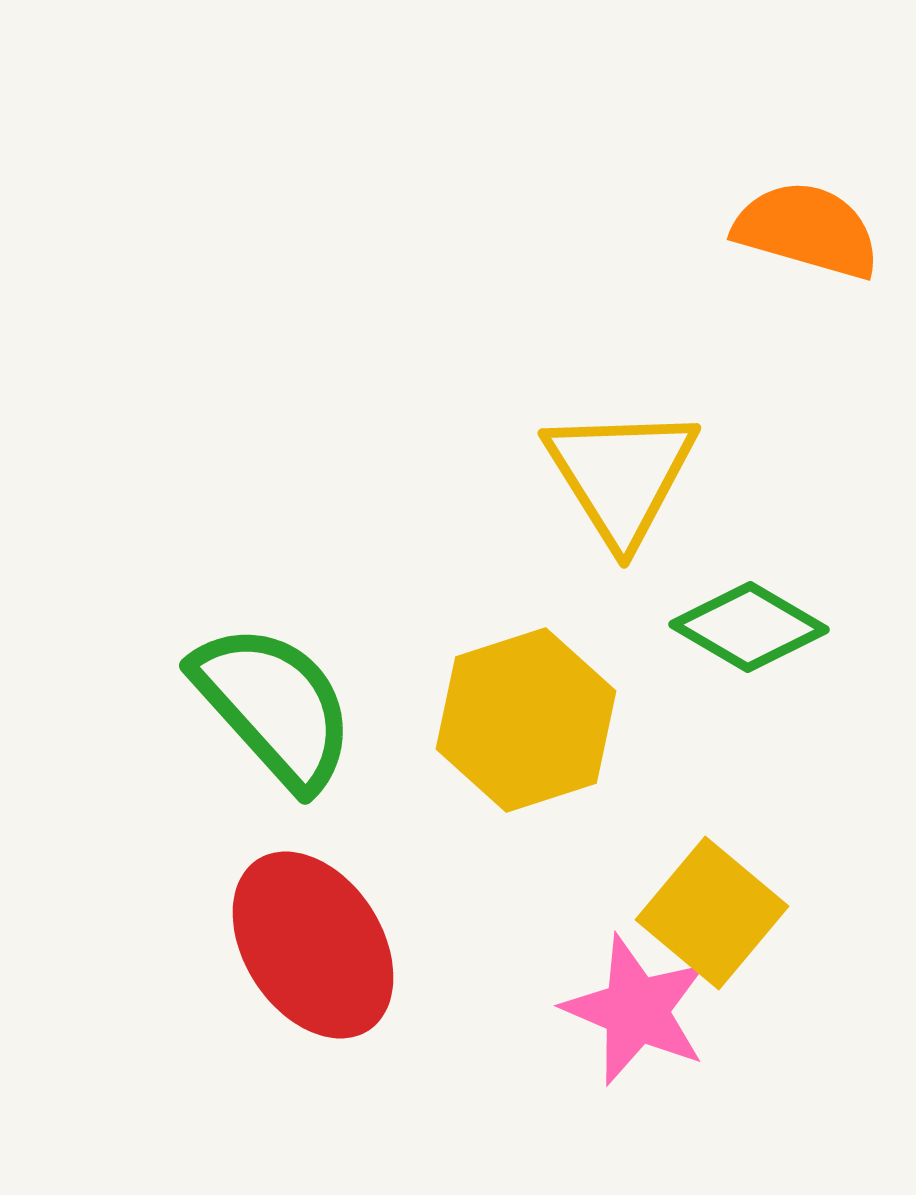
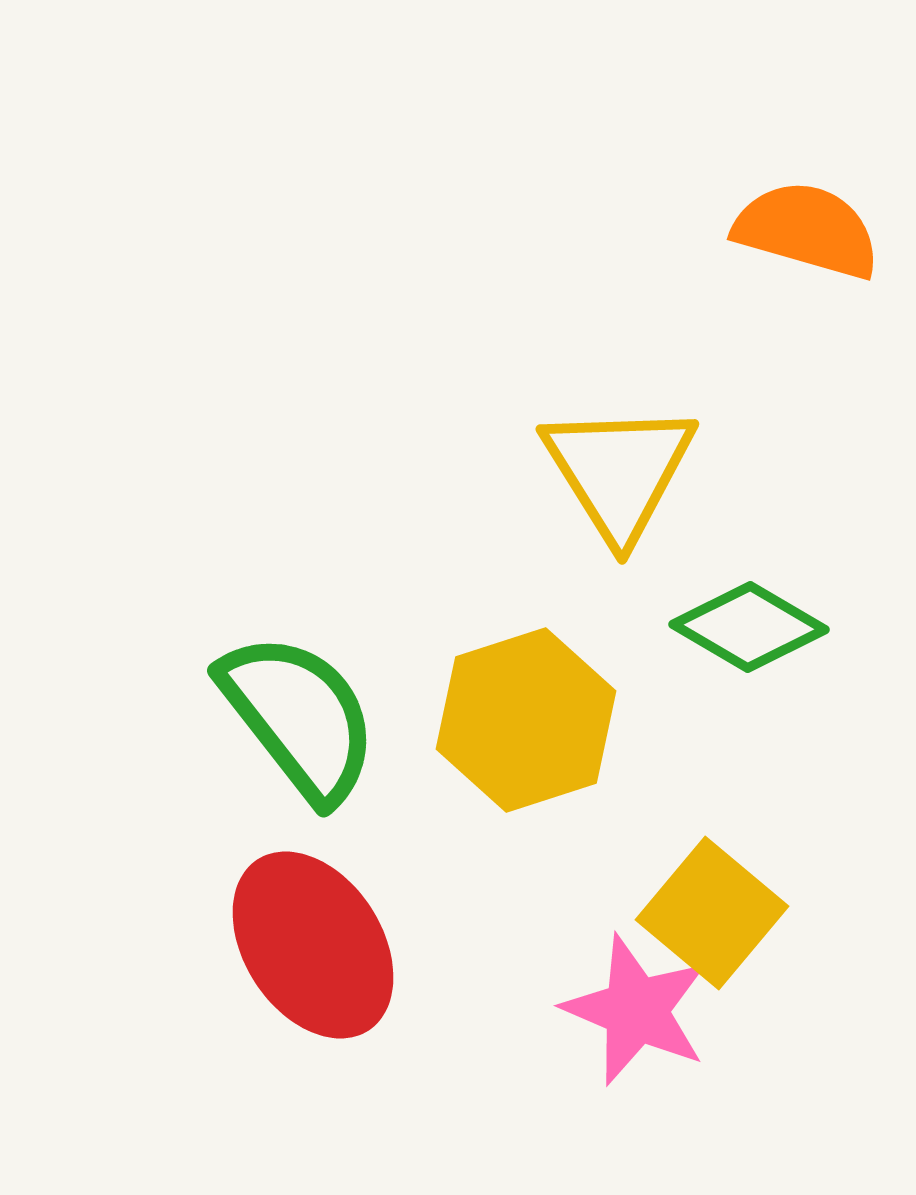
yellow triangle: moved 2 px left, 4 px up
green semicircle: moved 25 px right, 11 px down; rotated 4 degrees clockwise
